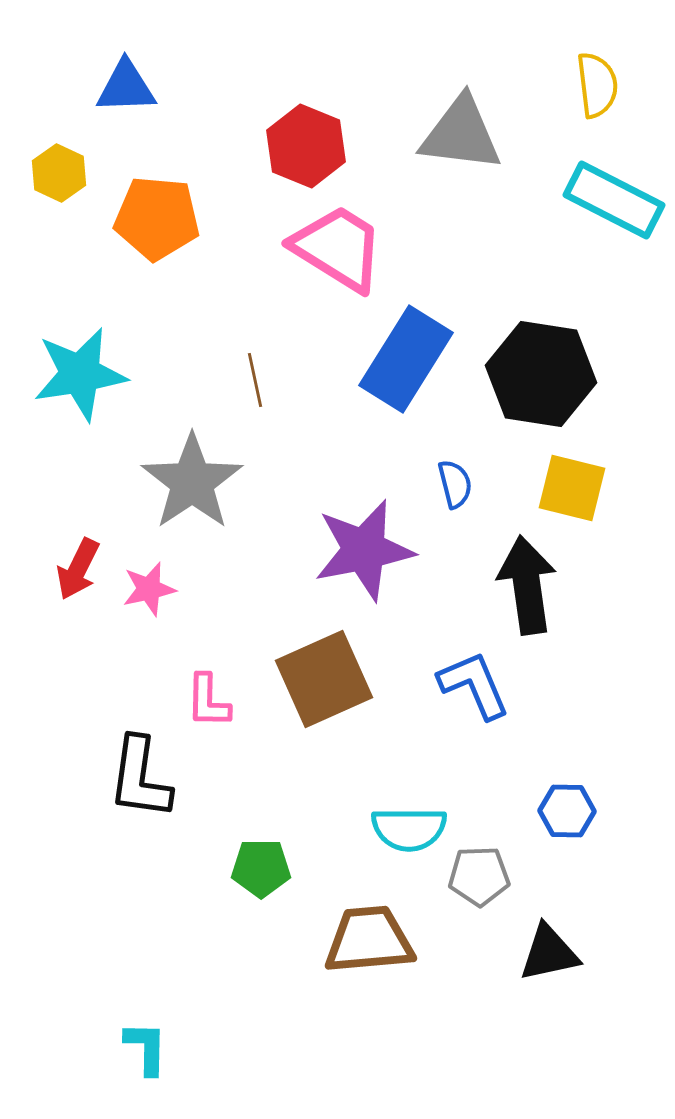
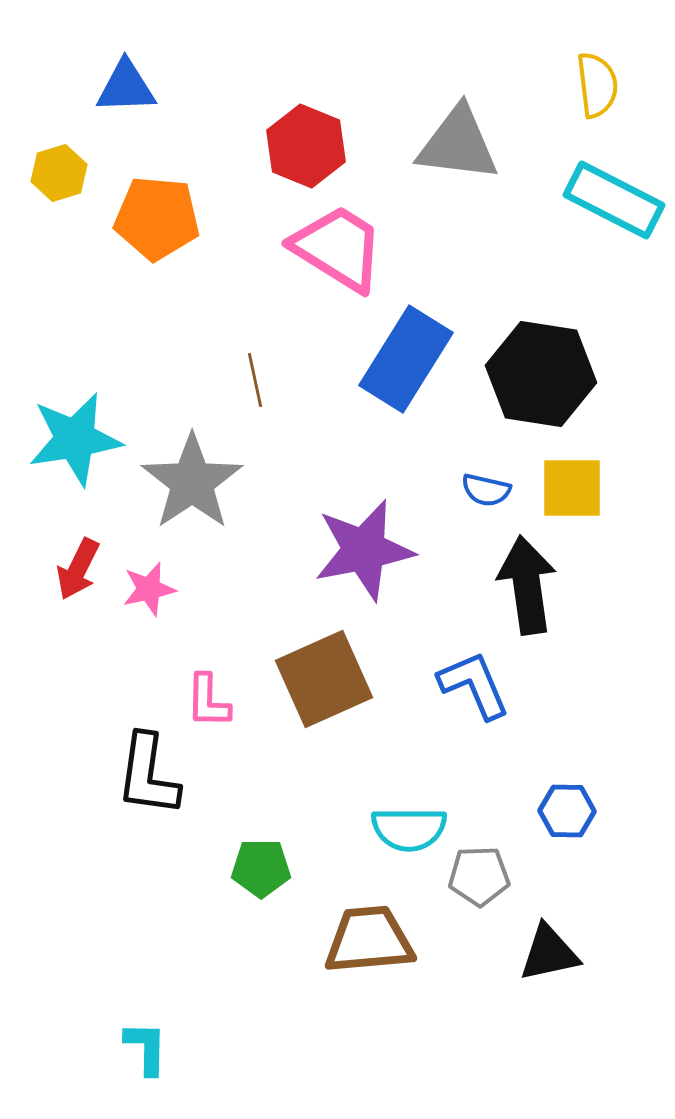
gray triangle: moved 3 px left, 10 px down
yellow hexagon: rotated 18 degrees clockwise
cyan star: moved 5 px left, 65 px down
blue semicircle: moved 31 px right, 6 px down; rotated 117 degrees clockwise
yellow square: rotated 14 degrees counterclockwise
black L-shape: moved 8 px right, 3 px up
